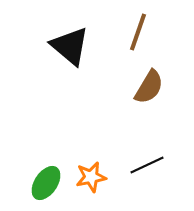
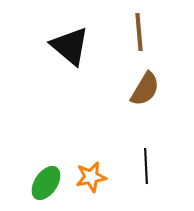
brown line: moved 1 px right; rotated 24 degrees counterclockwise
brown semicircle: moved 4 px left, 2 px down
black line: moved 1 px left, 1 px down; rotated 68 degrees counterclockwise
